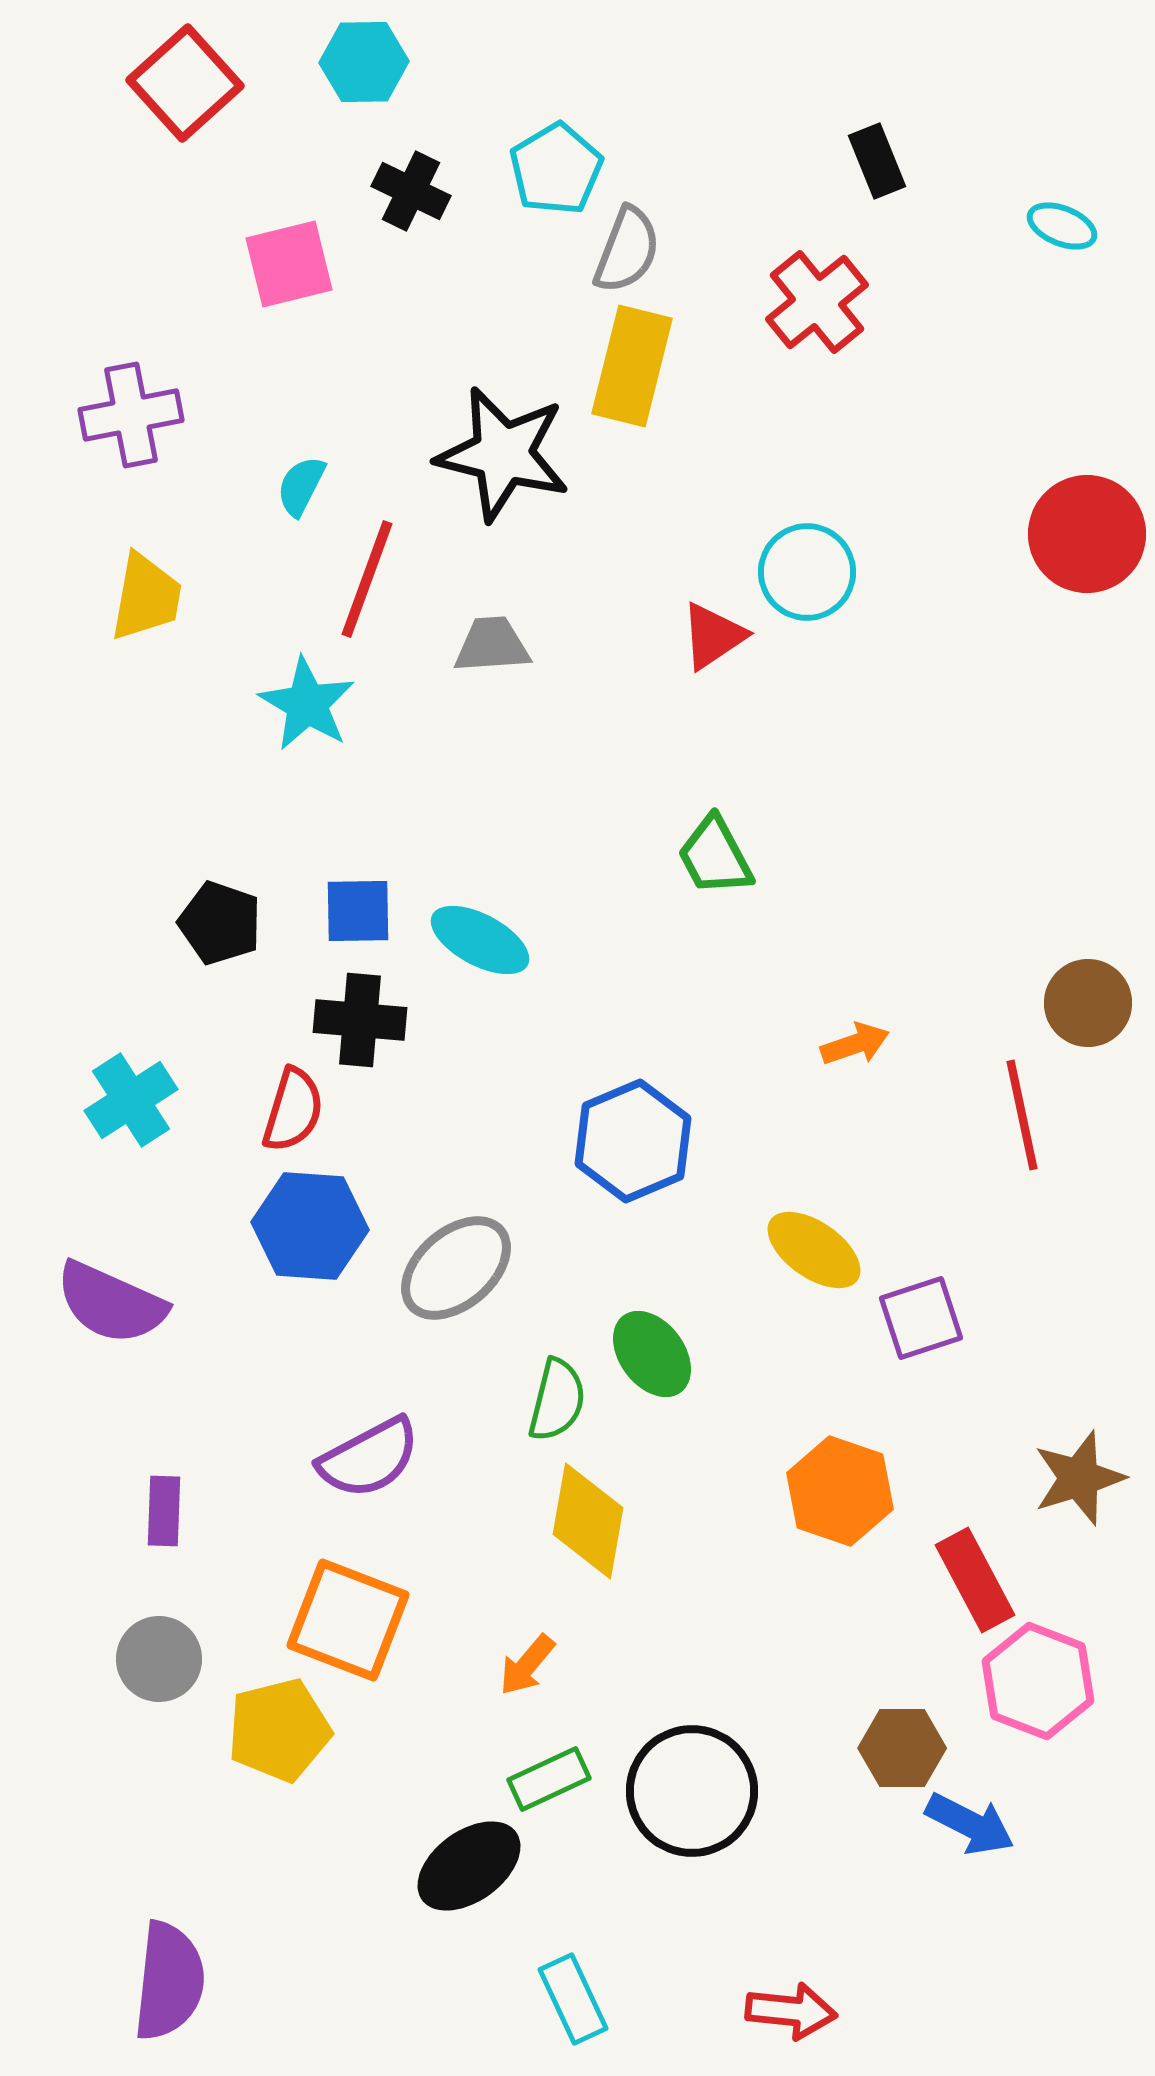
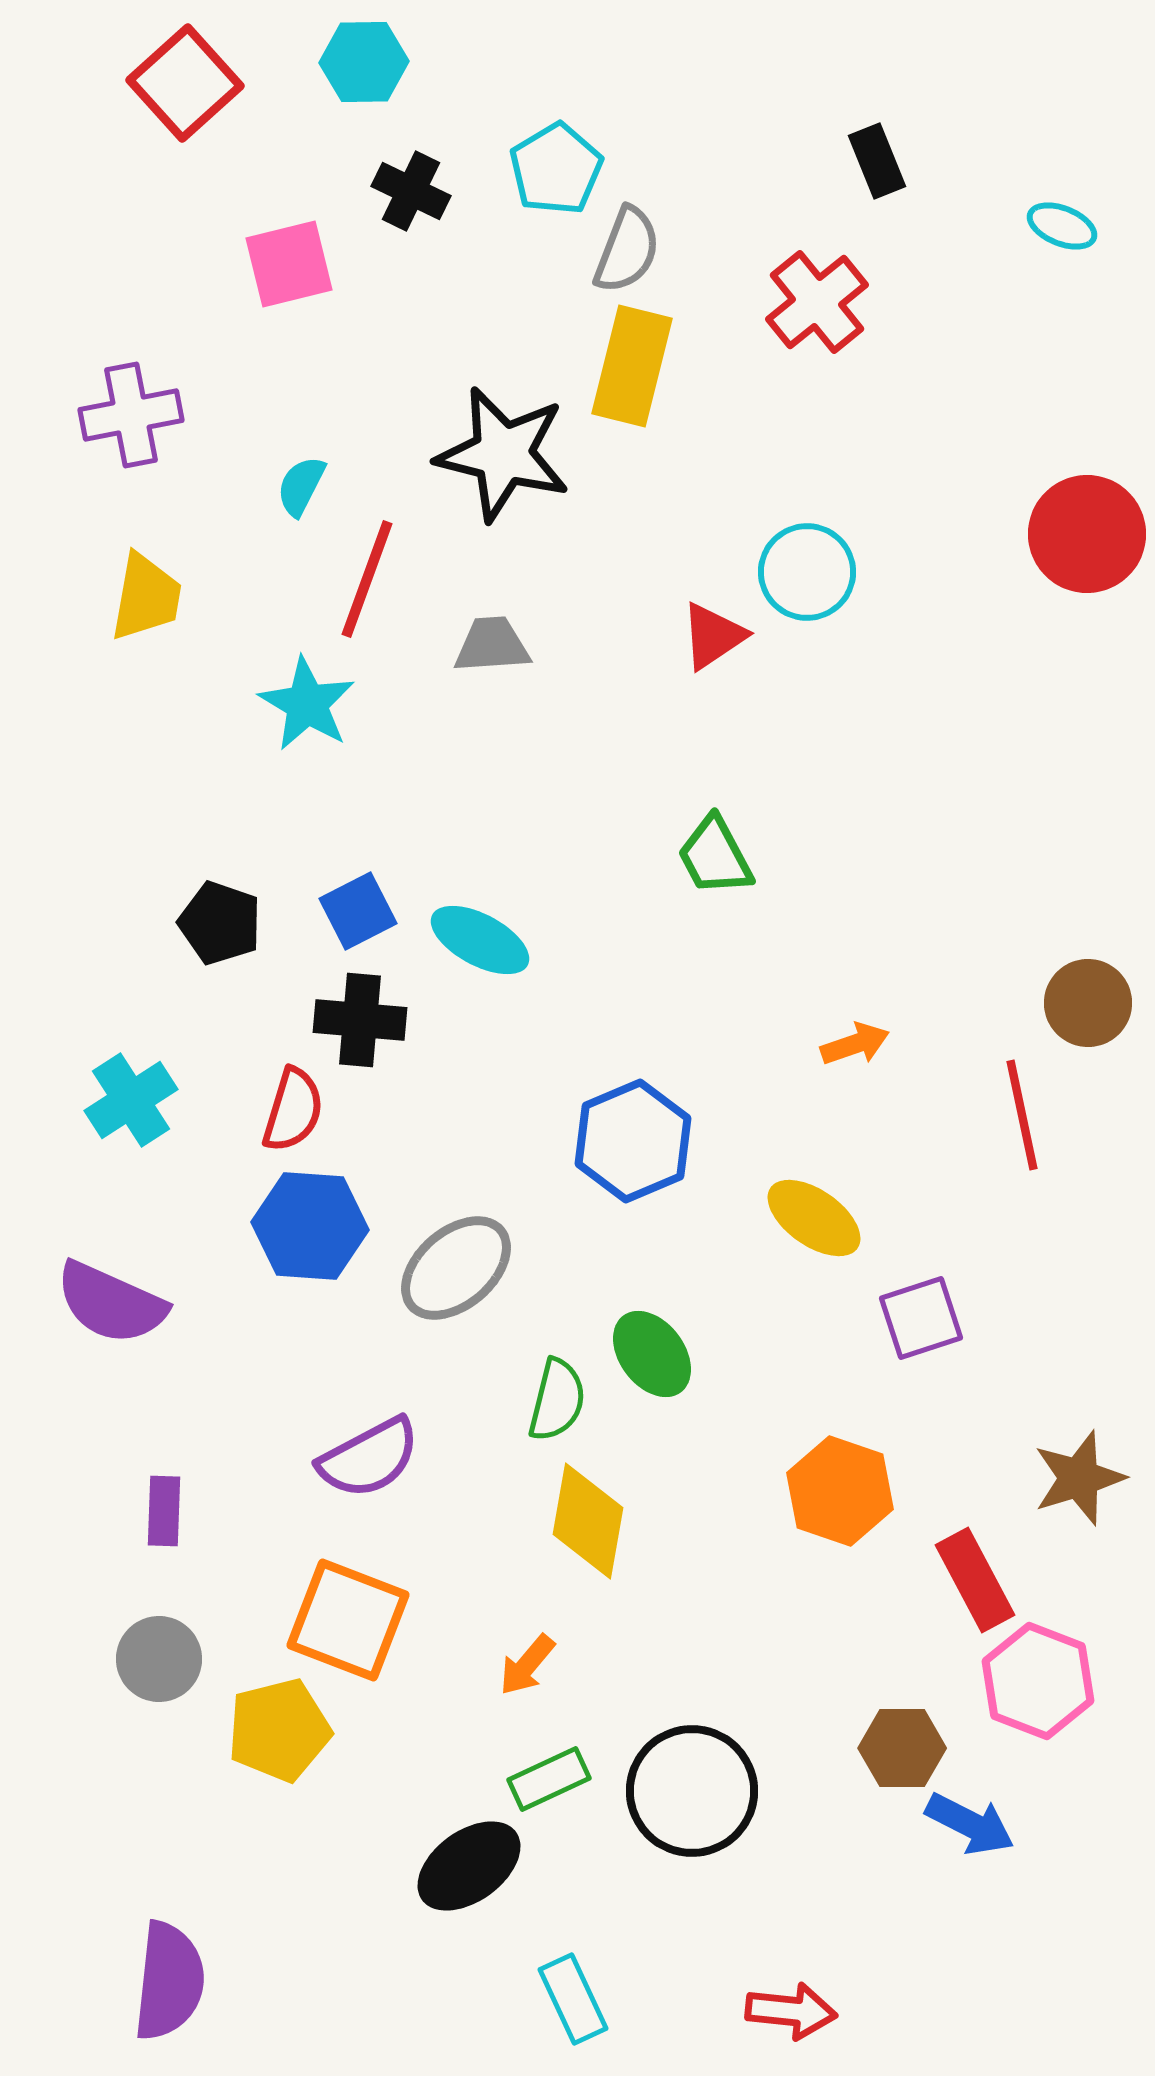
blue square at (358, 911): rotated 26 degrees counterclockwise
yellow ellipse at (814, 1250): moved 32 px up
